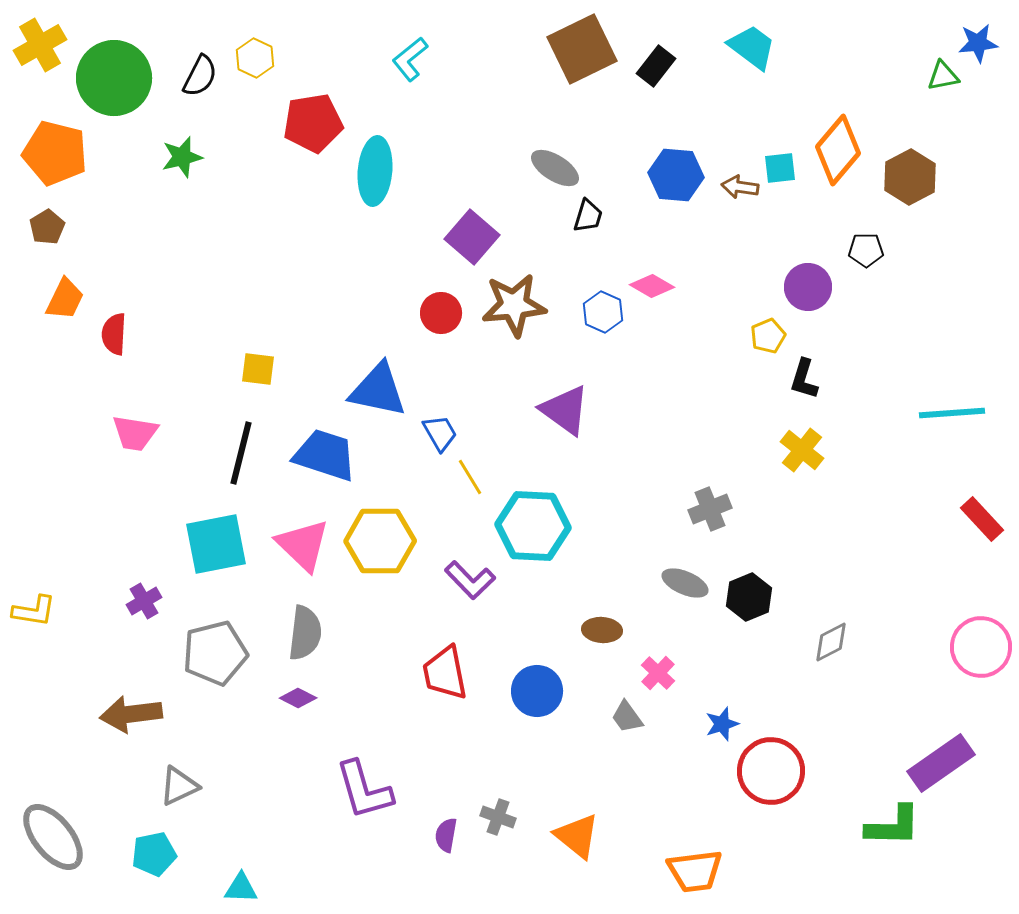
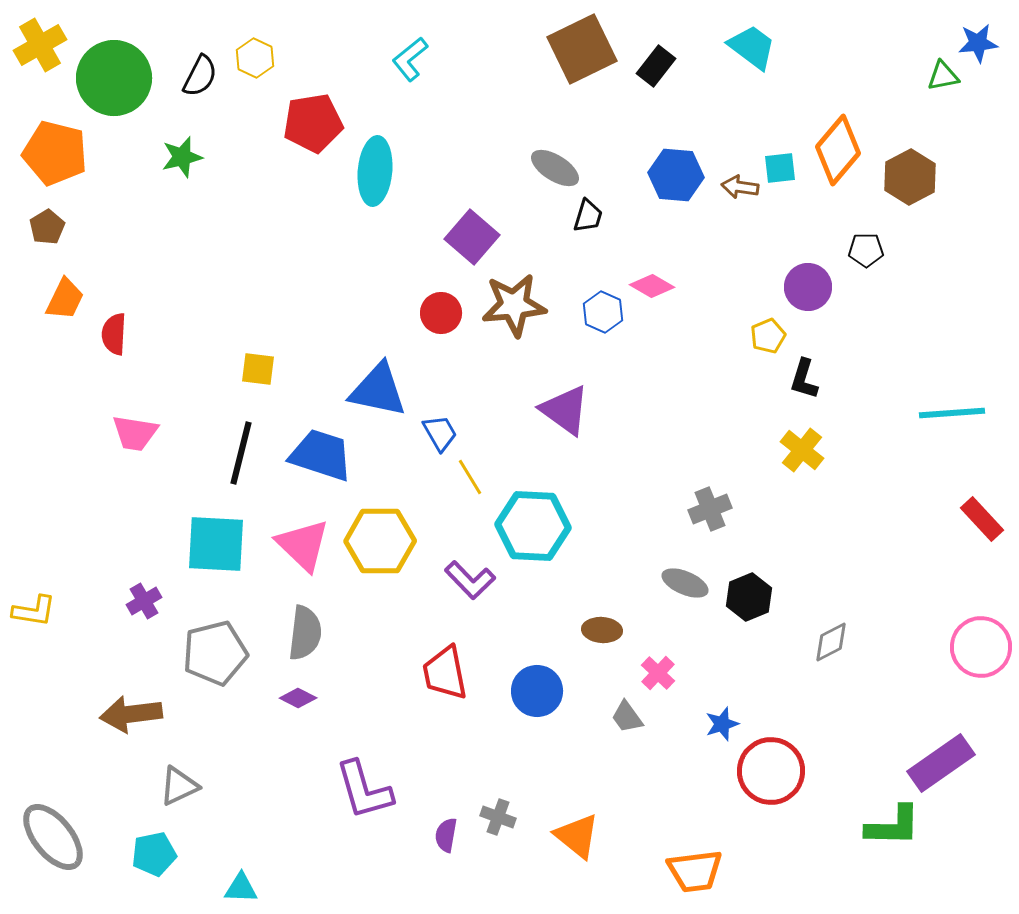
blue trapezoid at (325, 455): moved 4 px left
cyan square at (216, 544): rotated 14 degrees clockwise
